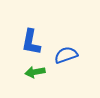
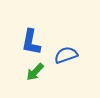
green arrow: rotated 36 degrees counterclockwise
